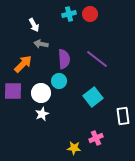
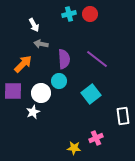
cyan square: moved 2 px left, 3 px up
white star: moved 9 px left, 2 px up
